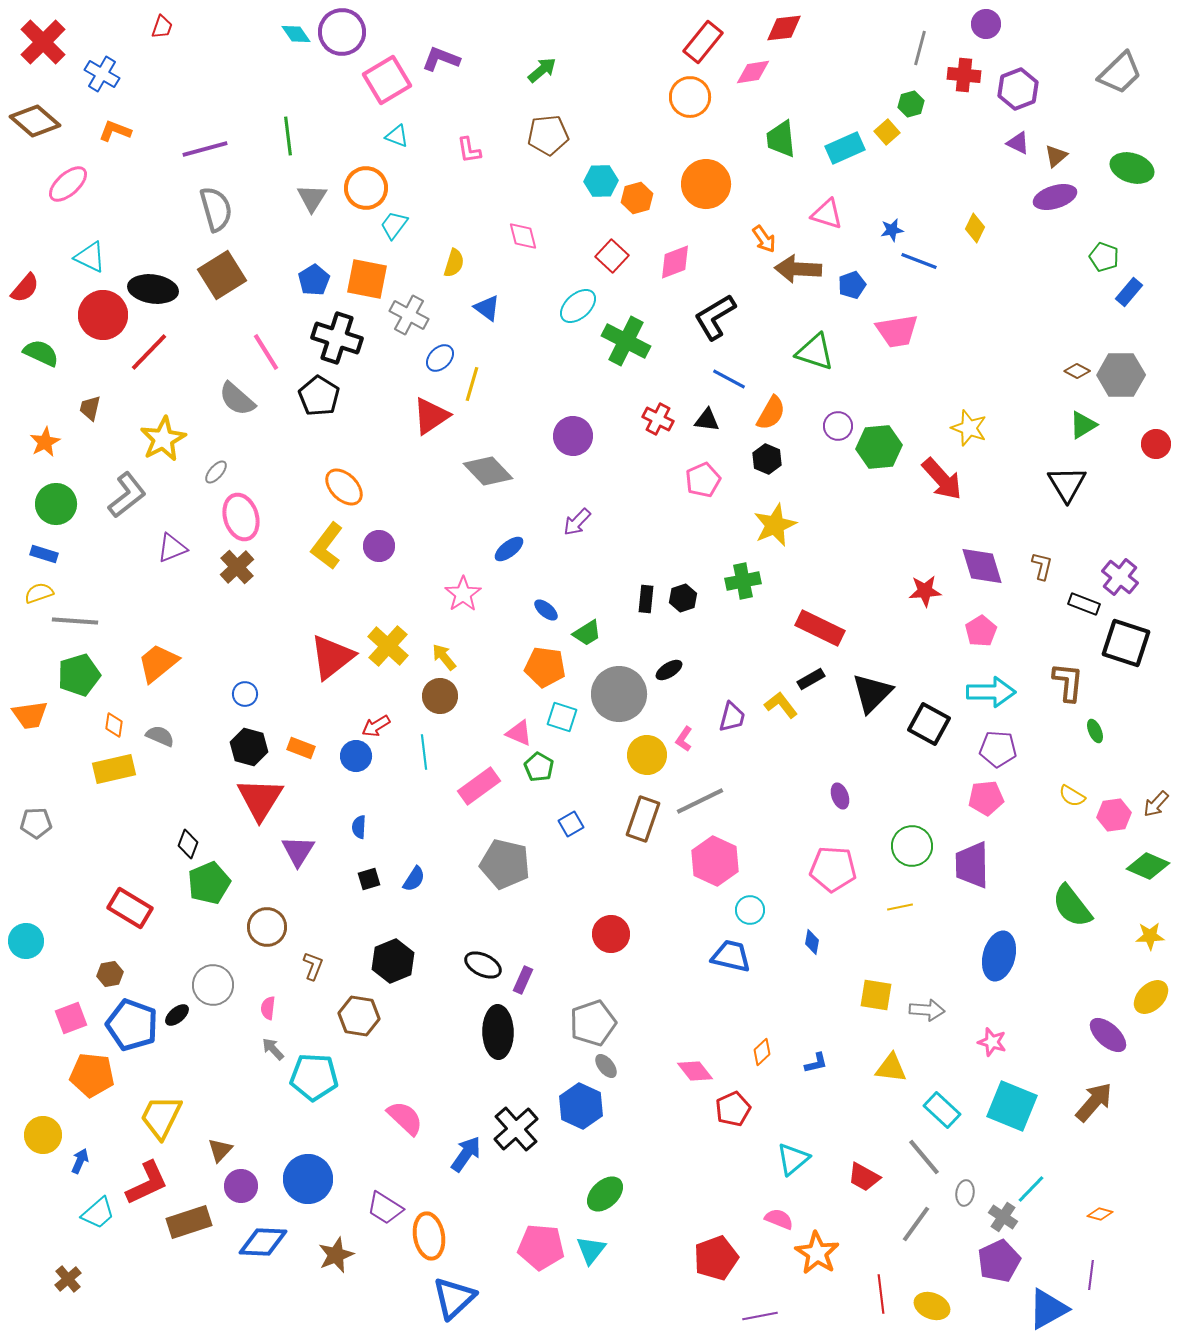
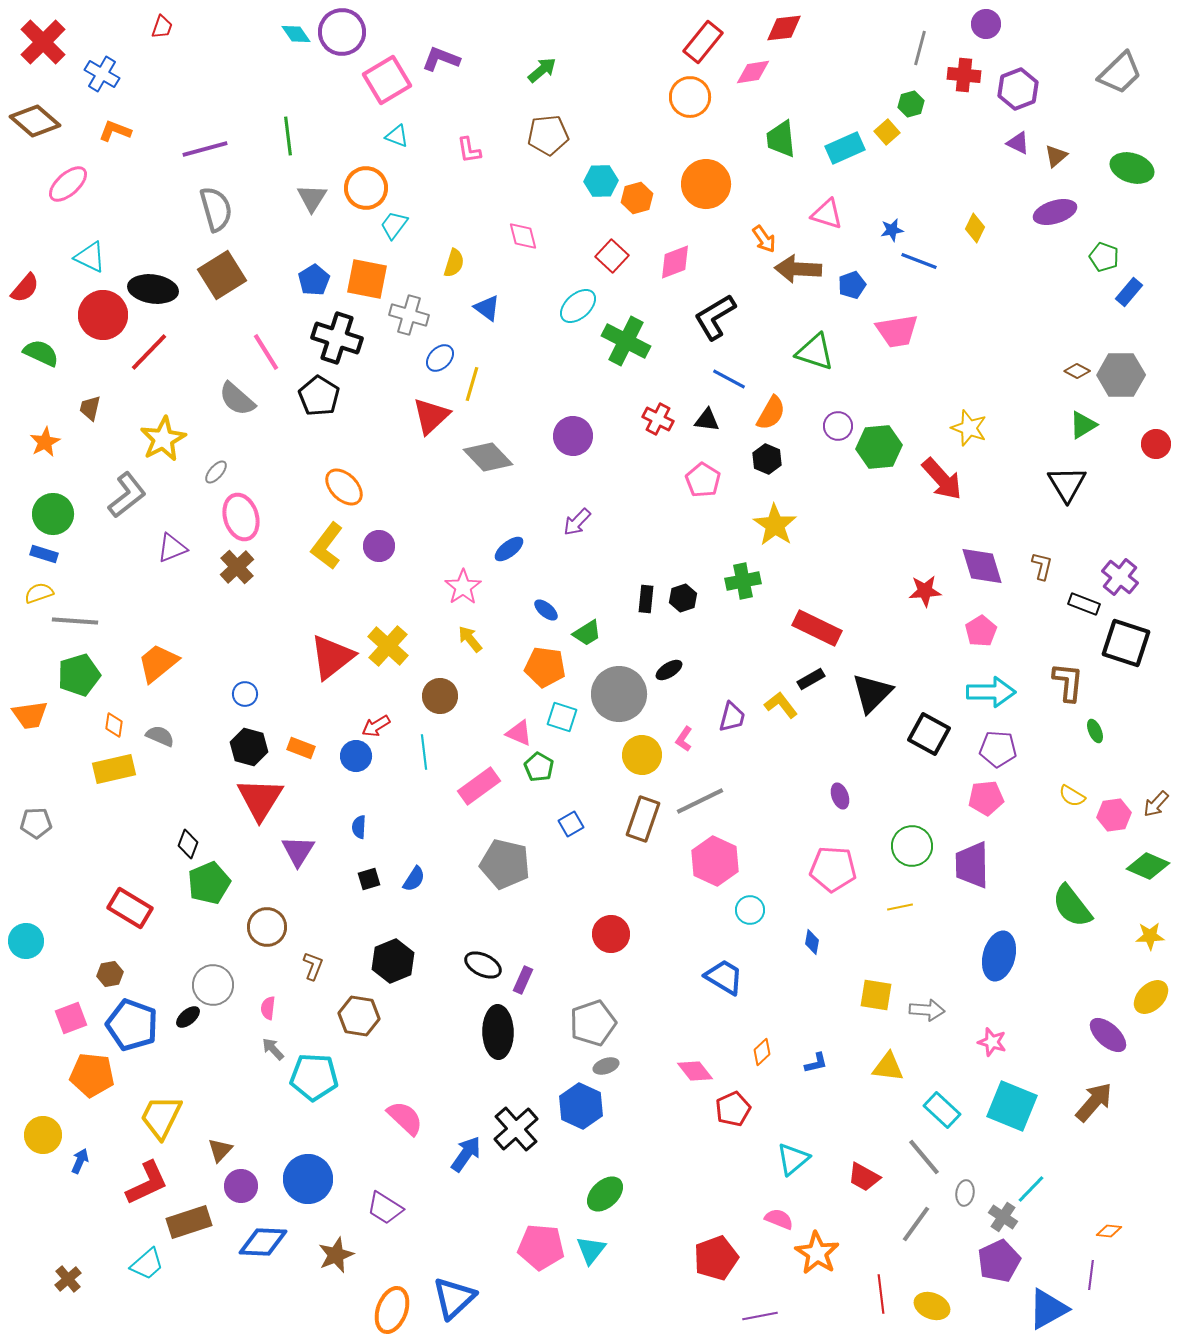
purple ellipse at (1055, 197): moved 15 px down
gray cross at (409, 315): rotated 12 degrees counterclockwise
red triangle at (431, 416): rotated 9 degrees counterclockwise
gray diamond at (488, 471): moved 14 px up
pink pentagon at (703, 480): rotated 16 degrees counterclockwise
green circle at (56, 504): moved 3 px left, 10 px down
yellow star at (775, 525): rotated 15 degrees counterclockwise
pink star at (463, 594): moved 7 px up
red rectangle at (820, 628): moved 3 px left
yellow arrow at (444, 657): moved 26 px right, 18 px up
black square at (929, 724): moved 10 px down
yellow circle at (647, 755): moved 5 px left
blue trapezoid at (731, 956): moved 7 px left, 21 px down; rotated 18 degrees clockwise
black ellipse at (177, 1015): moved 11 px right, 2 px down
gray ellipse at (606, 1066): rotated 70 degrees counterclockwise
yellow triangle at (891, 1068): moved 3 px left, 1 px up
cyan trapezoid at (98, 1213): moved 49 px right, 51 px down
orange diamond at (1100, 1214): moved 9 px right, 17 px down; rotated 10 degrees counterclockwise
orange ellipse at (429, 1236): moved 37 px left, 74 px down; rotated 30 degrees clockwise
